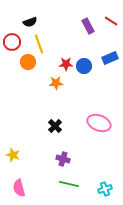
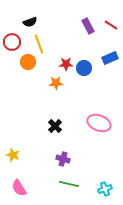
red line: moved 4 px down
blue circle: moved 2 px down
pink semicircle: rotated 18 degrees counterclockwise
